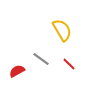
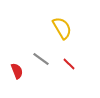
yellow semicircle: moved 2 px up
red semicircle: rotated 98 degrees clockwise
